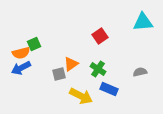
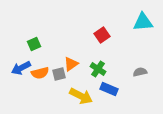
red square: moved 2 px right, 1 px up
orange semicircle: moved 19 px right, 20 px down
